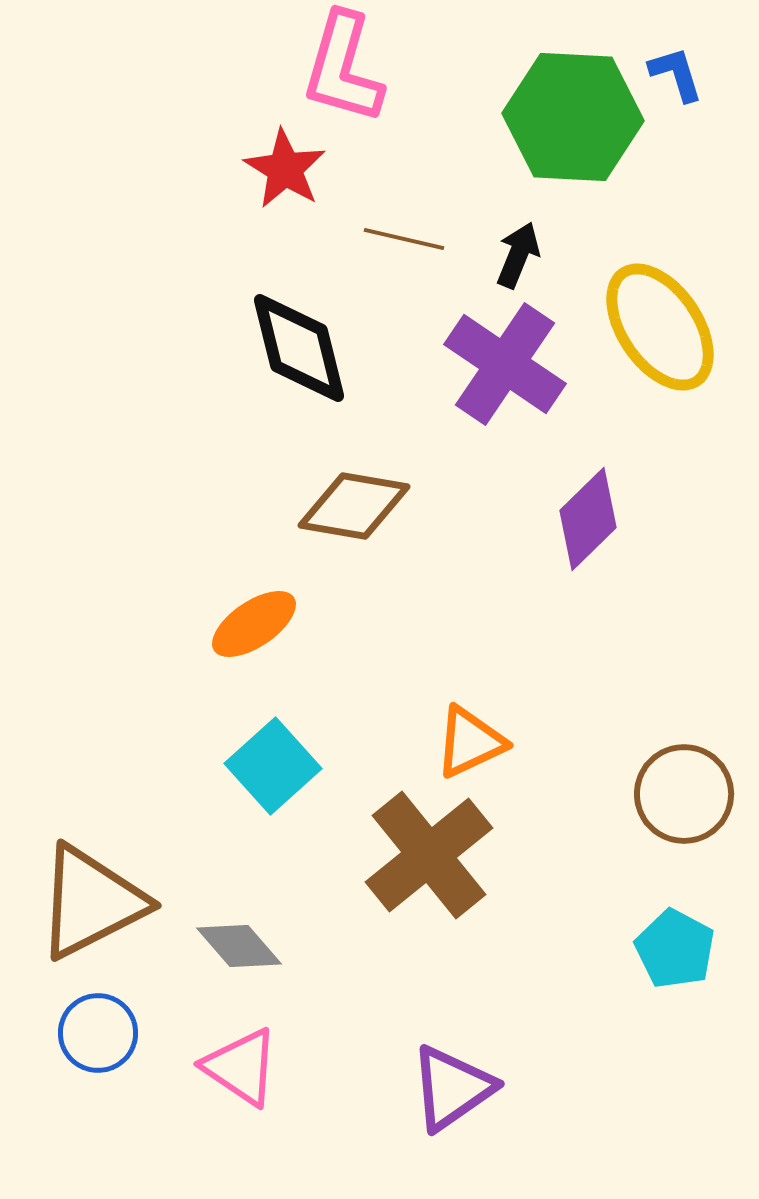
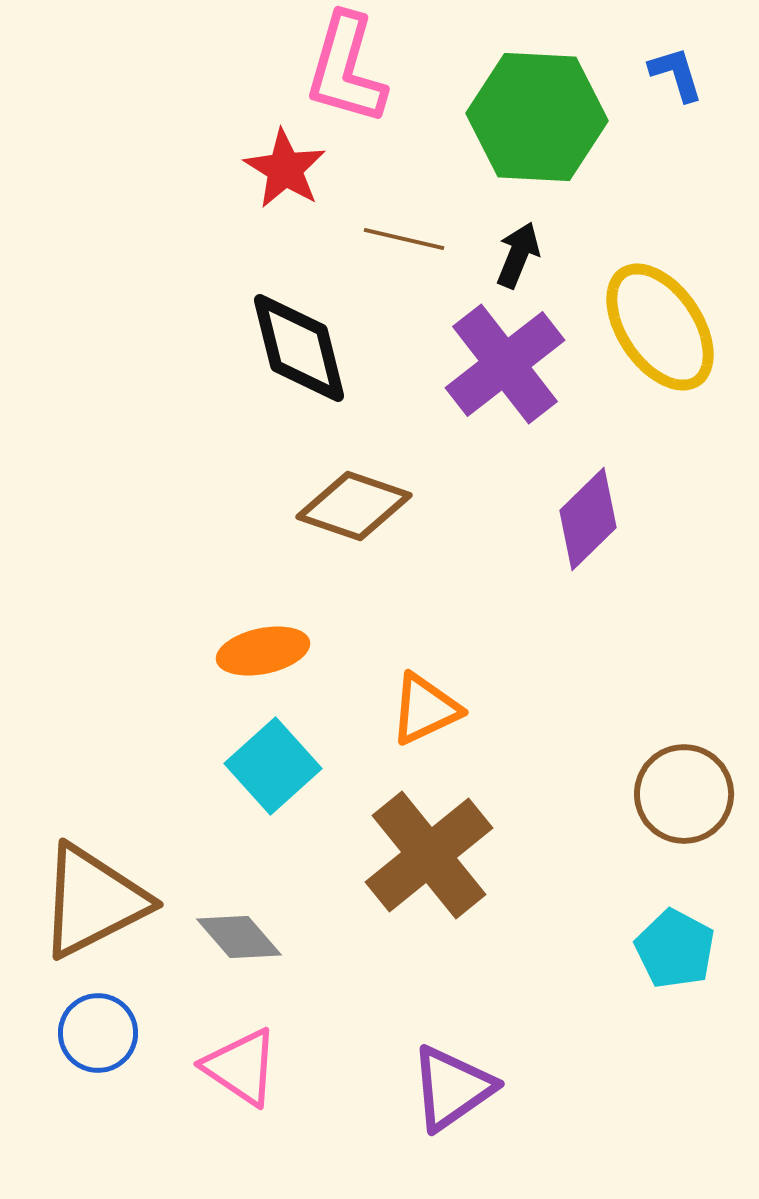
pink L-shape: moved 3 px right, 1 px down
green hexagon: moved 36 px left
purple cross: rotated 18 degrees clockwise
brown diamond: rotated 9 degrees clockwise
orange ellipse: moved 9 px right, 27 px down; rotated 22 degrees clockwise
orange triangle: moved 45 px left, 33 px up
brown triangle: moved 2 px right, 1 px up
gray diamond: moved 9 px up
